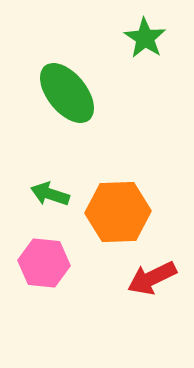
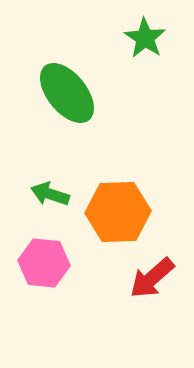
red arrow: rotated 15 degrees counterclockwise
